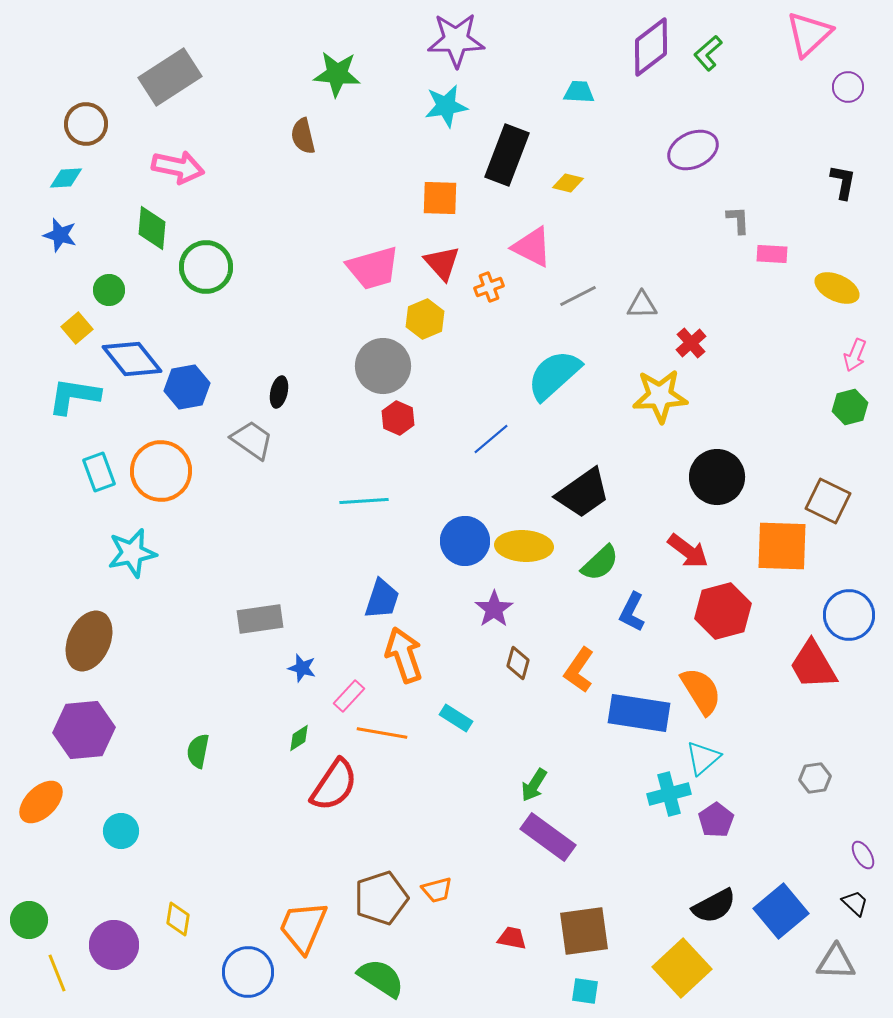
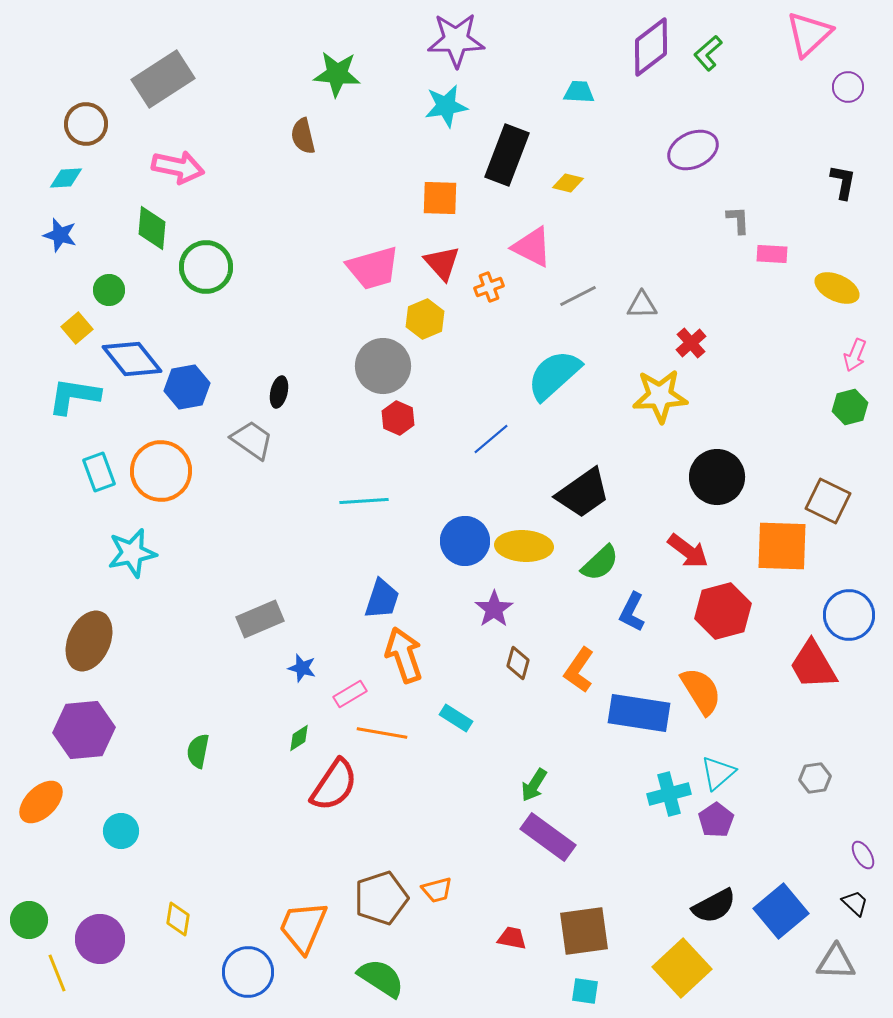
gray rectangle at (170, 77): moved 7 px left, 2 px down
gray rectangle at (260, 619): rotated 15 degrees counterclockwise
pink rectangle at (349, 696): moved 1 px right, 2 px up; rotated 16 degrees clockwise
cyan triangle at (703, 758): moved 15 px right, 15 px down
purple circle at (114, 945): moved 14 px left, 6 px up
